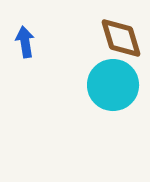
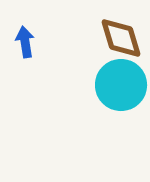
cyan circle: moved 8 px right
